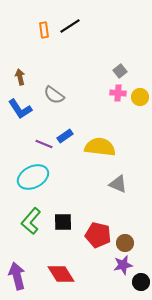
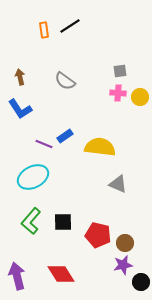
gray square: rotated 32 degrees clockwise
gray semicircle: moved 11 px right, 14 px up
